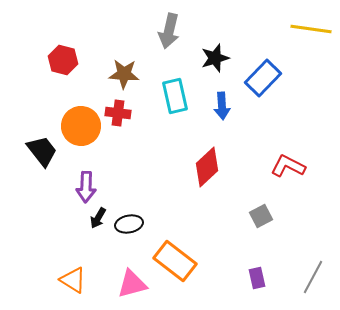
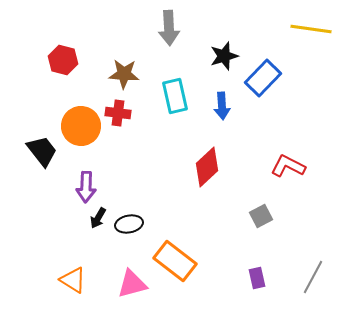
gray arrow: moved 3 px up; rotated 16 degrees counterclockwise
black star: moved 9 px right, 2 px up
